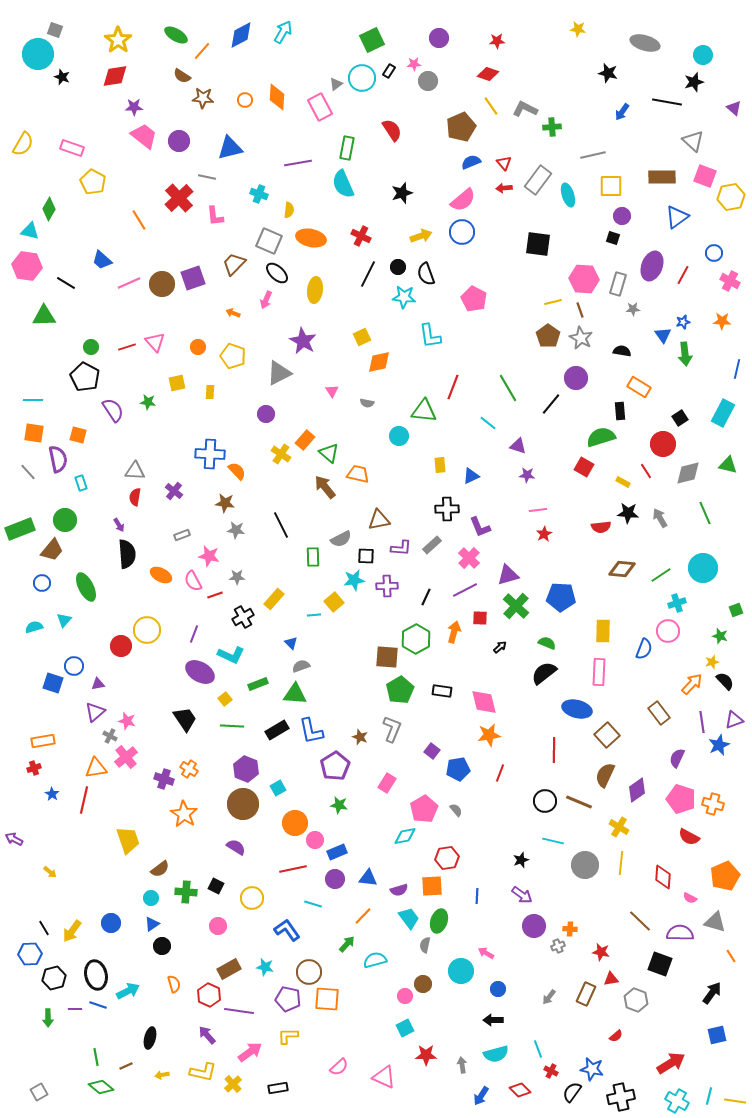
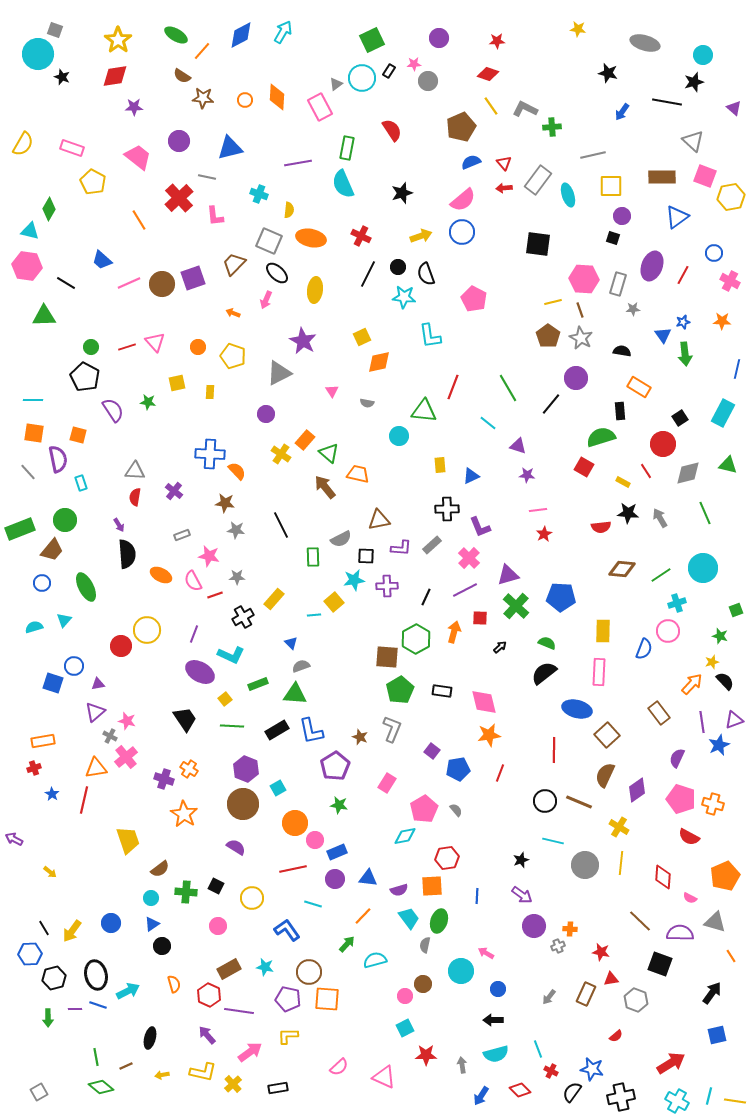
pink trapezoid at (144, 136): moved 6 px left, 21 px down
